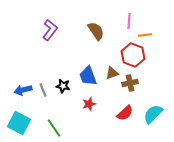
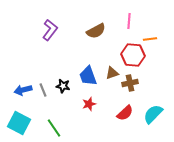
brown semicircle: rotated 96 degrees clockwise
orange line: moved 5 px right, 4 px down
red hexagon: rotated 15 degrees counterclockwise
